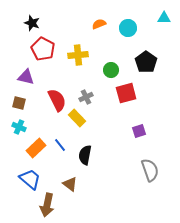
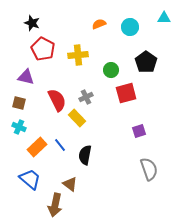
cyan circle: moved 2 px right, 1 px up
orange rectangle: moved 1 px right, 1 px up
gray semicircle: moved 1 px left, 1 px up
brown arrow: moved 8 px right
